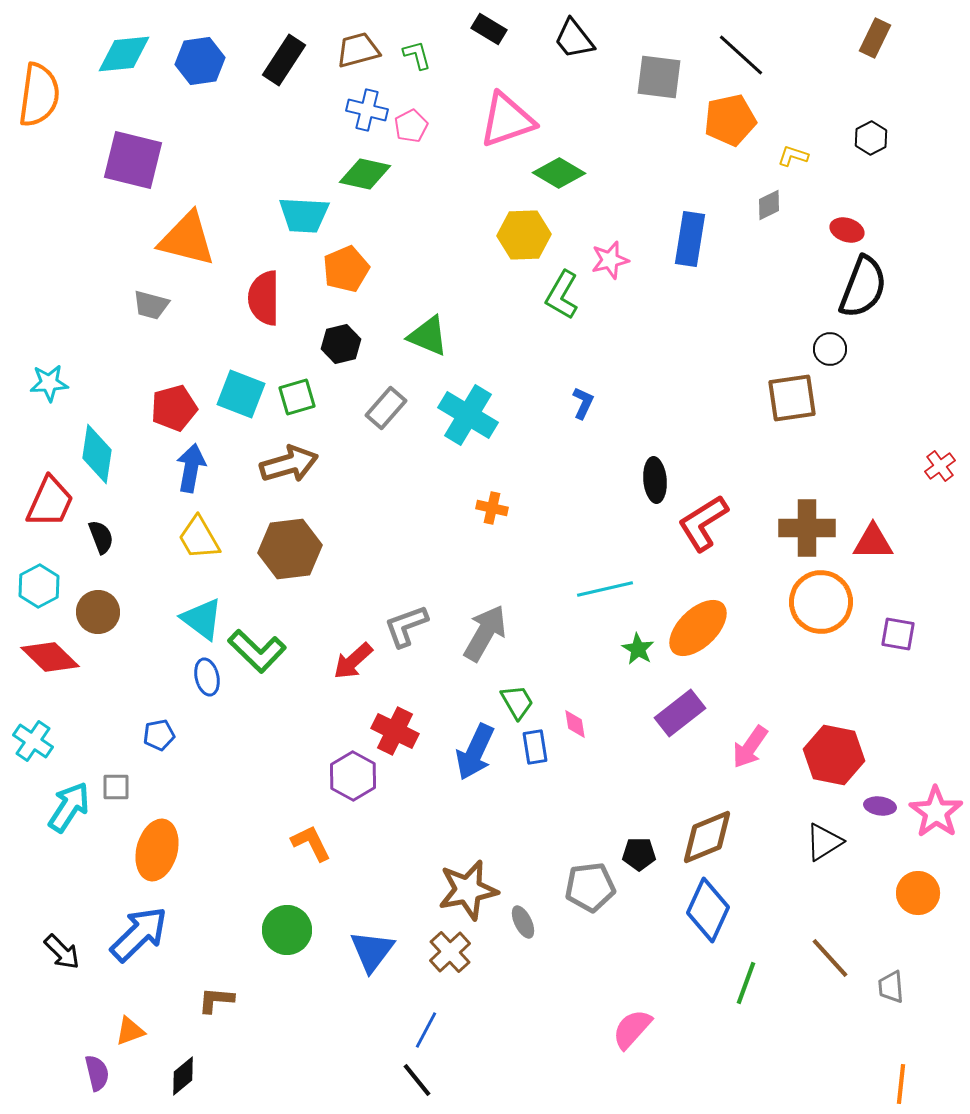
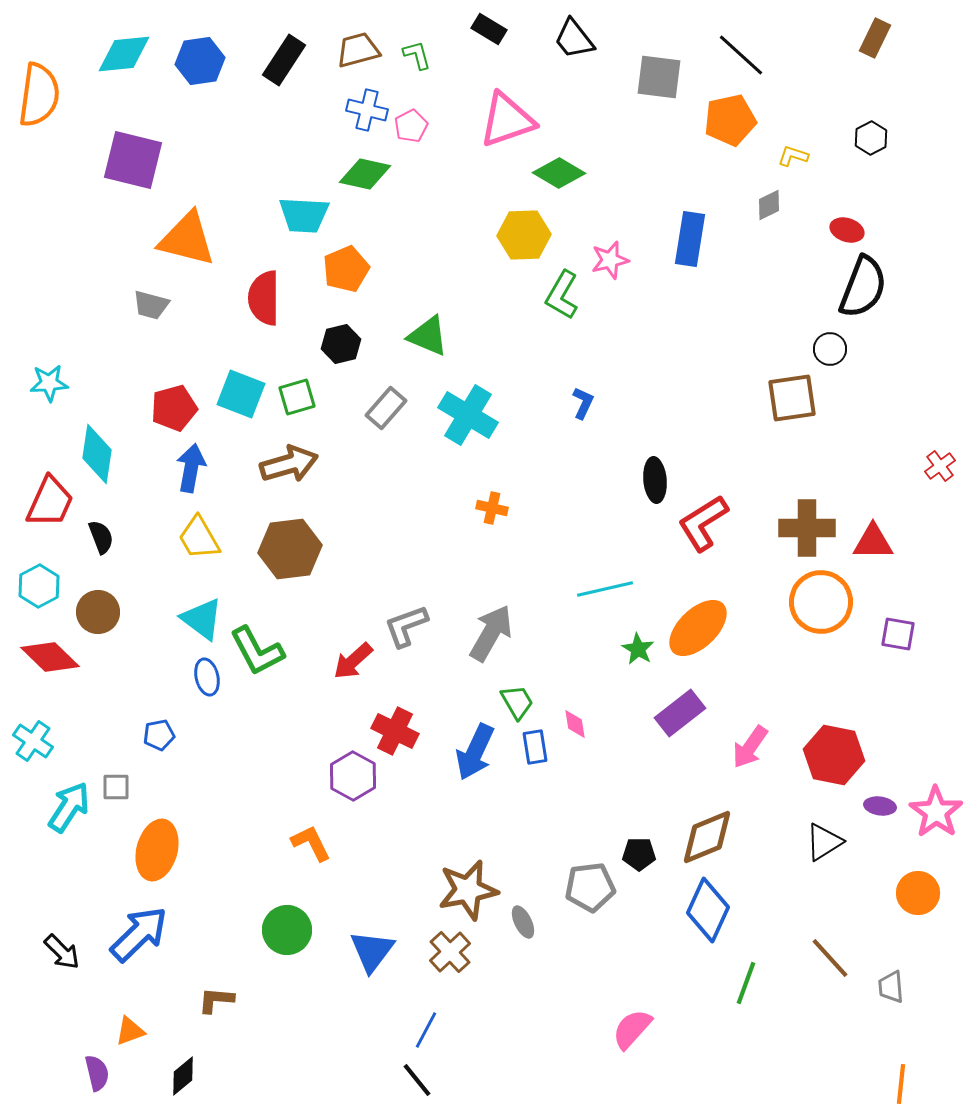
gray arrow at (485, 633): moved 6 px right
green L-shape at (257, 651): rotated 18 degrees clockwise
